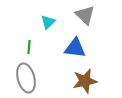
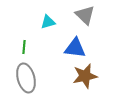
cyan triangle: rotated 28 degrees clockwise
green line: moved 5 px left
brown star: moved 5 px up
